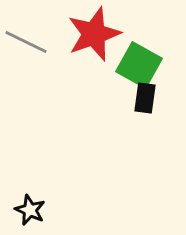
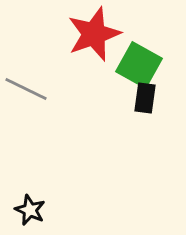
gray line: moved 47 px down
